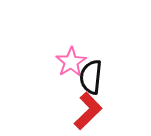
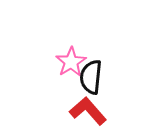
red L-shape: rotated 87 degrees counterclockwise
